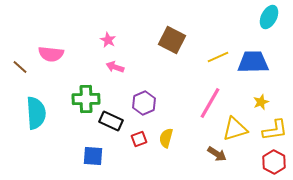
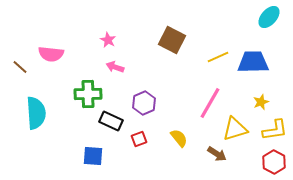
cyan ellipse: rotated 15 degrees clockwise
green cross: moved 2 px right, 5 px up
yellow semicircle: moved 13 px right; rotated 126 degrees clockwise
